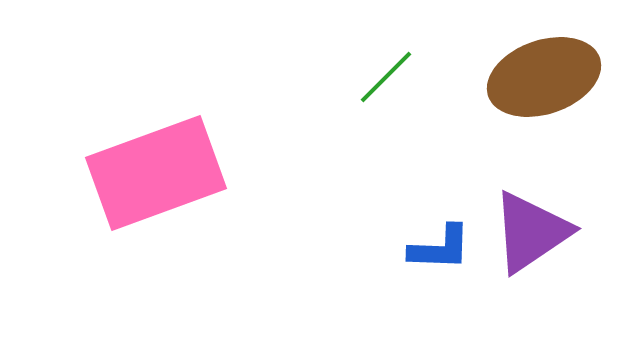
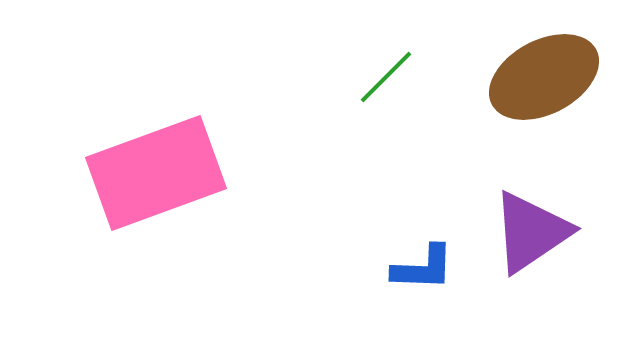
brown ellipse: rotated 9 degrees counterclockwise
blue L-shape: moved 17 px left, 20 px down
